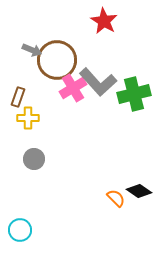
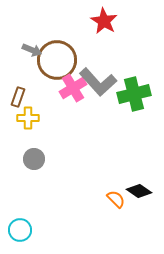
orange semicircle: moved 1 px down
